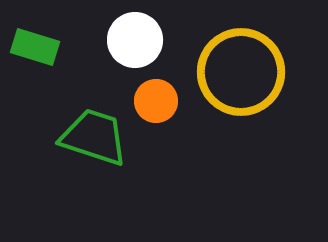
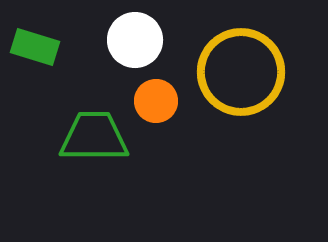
green trapezoid: rotated 18 degrees counterclockwise
